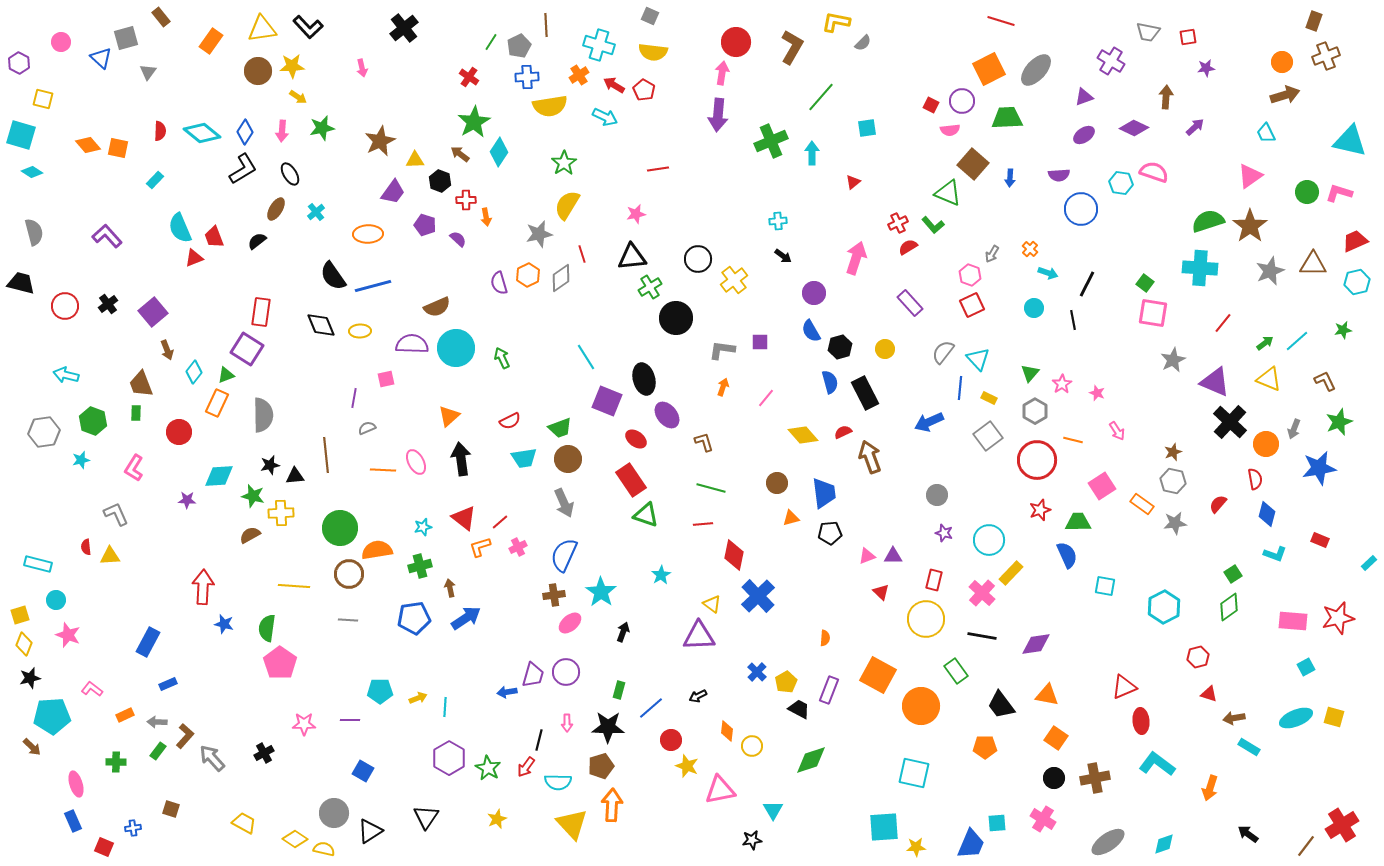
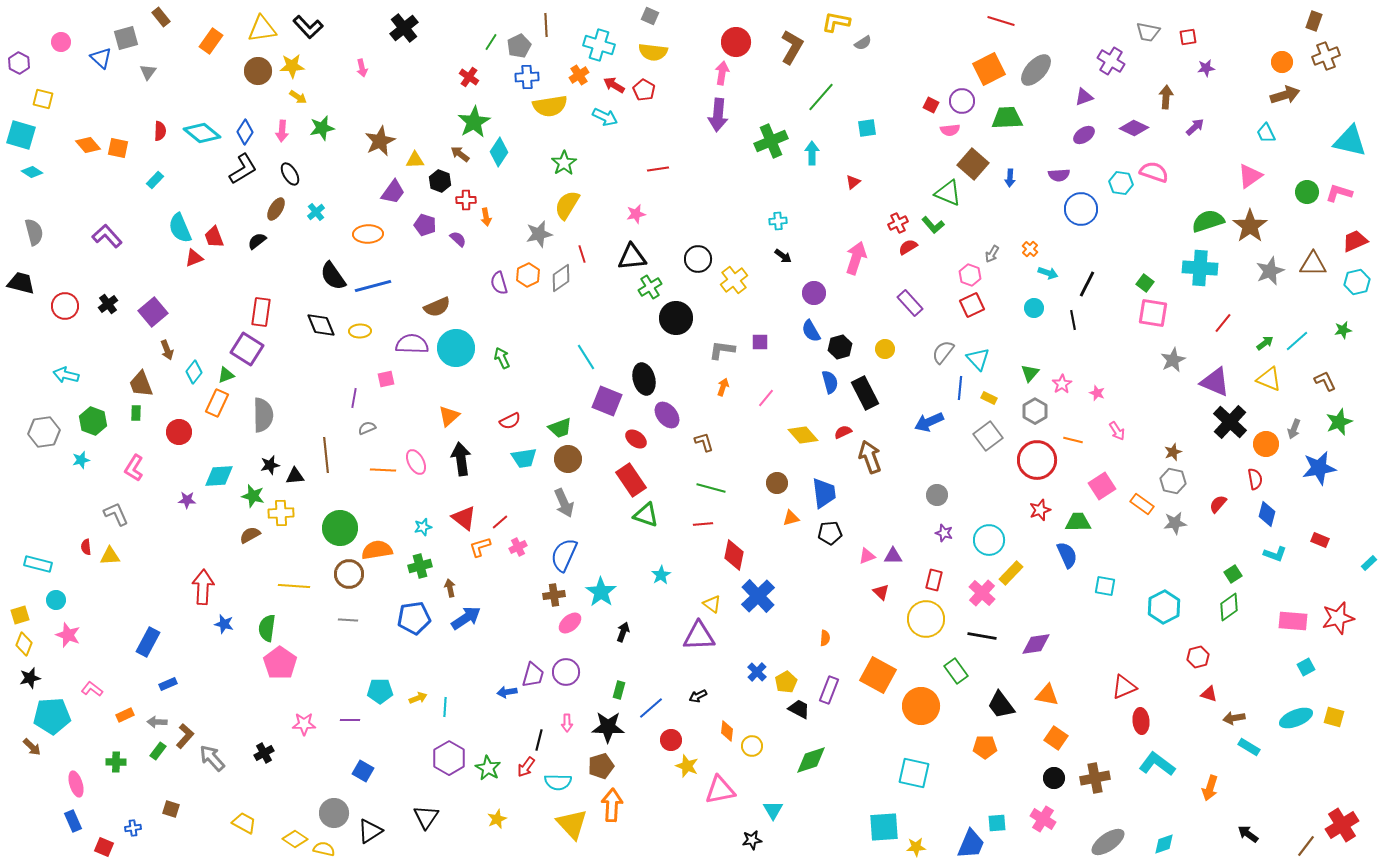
gray semicircle at (863, 43): rotated 12 degrees clockwise
